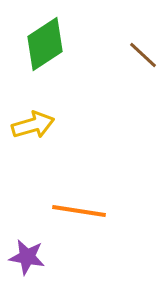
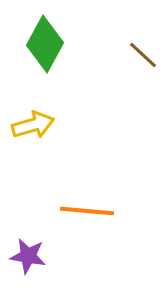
green diamond: rotated 28 degrees counterclockwise
orange line: moved 8 px right; rotated 4 degrees counterclockwise
purple star: moved 1 px right, 1 px up
